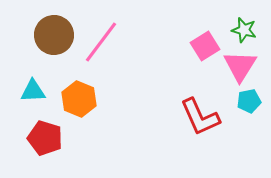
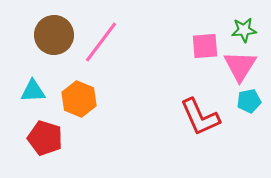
green star: rotated 20 degrees counterclockwise
pink square: rotated 28 degrees clockwise
